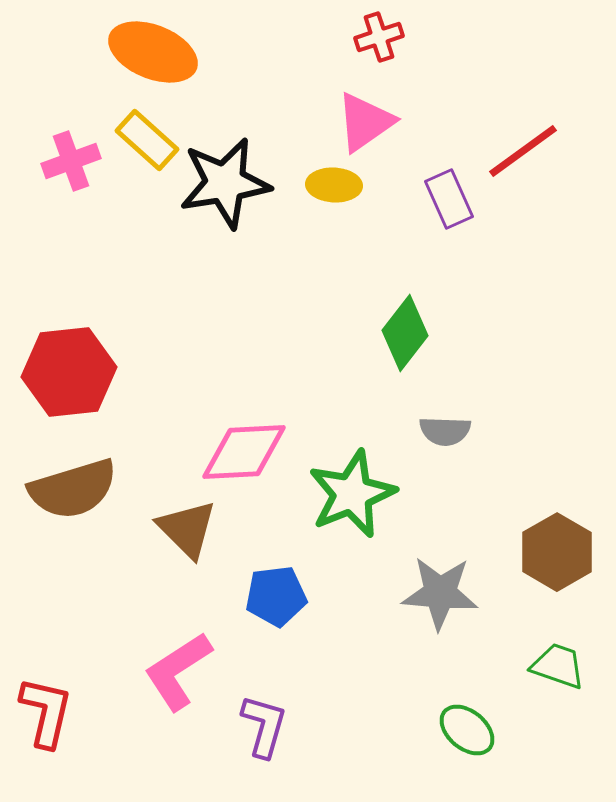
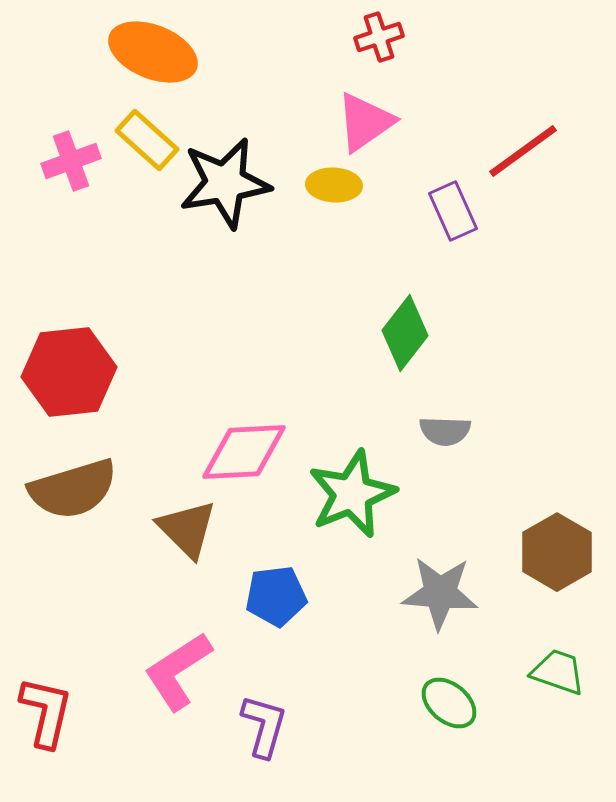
purple rectangle: moved 4 px right, 12 px down
green trapezoid: moved 6 px down
green ellipse: moved 18 px left, 27 px up
